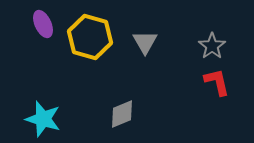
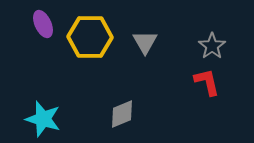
yellow hexagon: rotated 15 degrees counterclockwise
red L-shape: moved 10 px left
